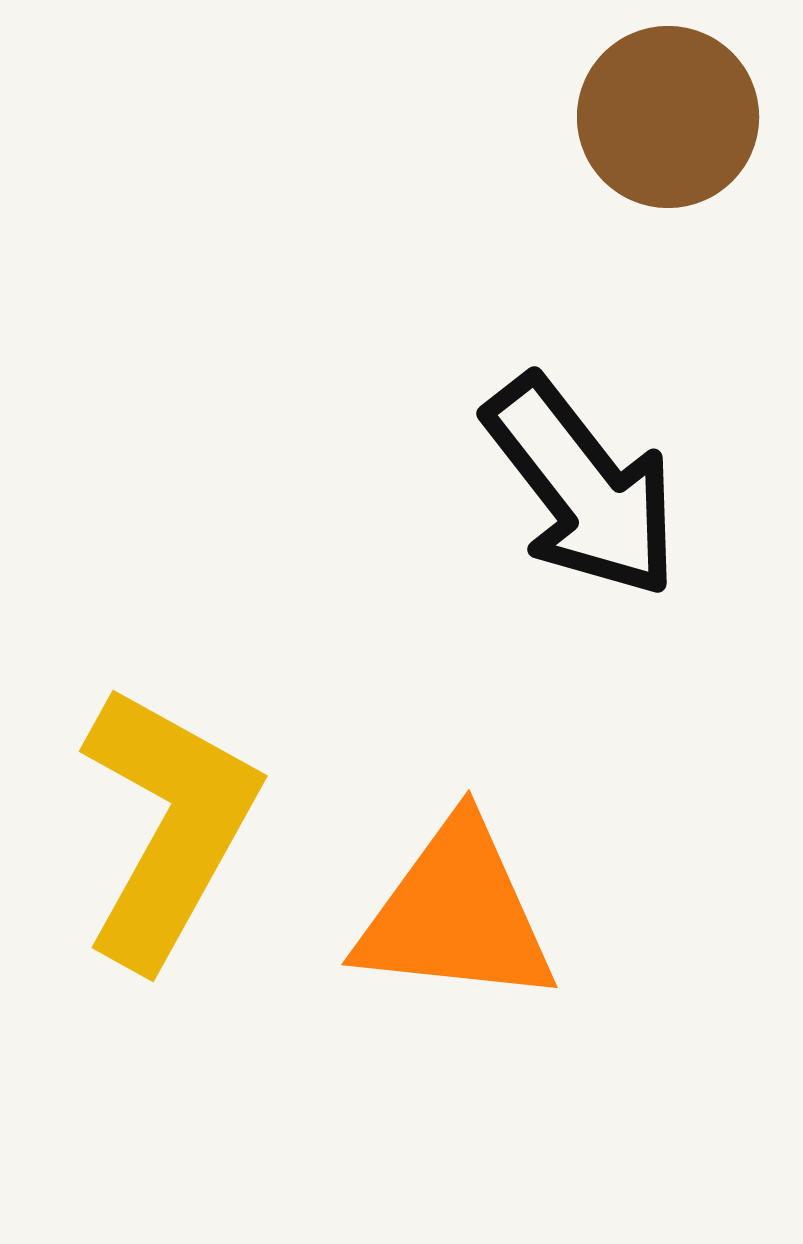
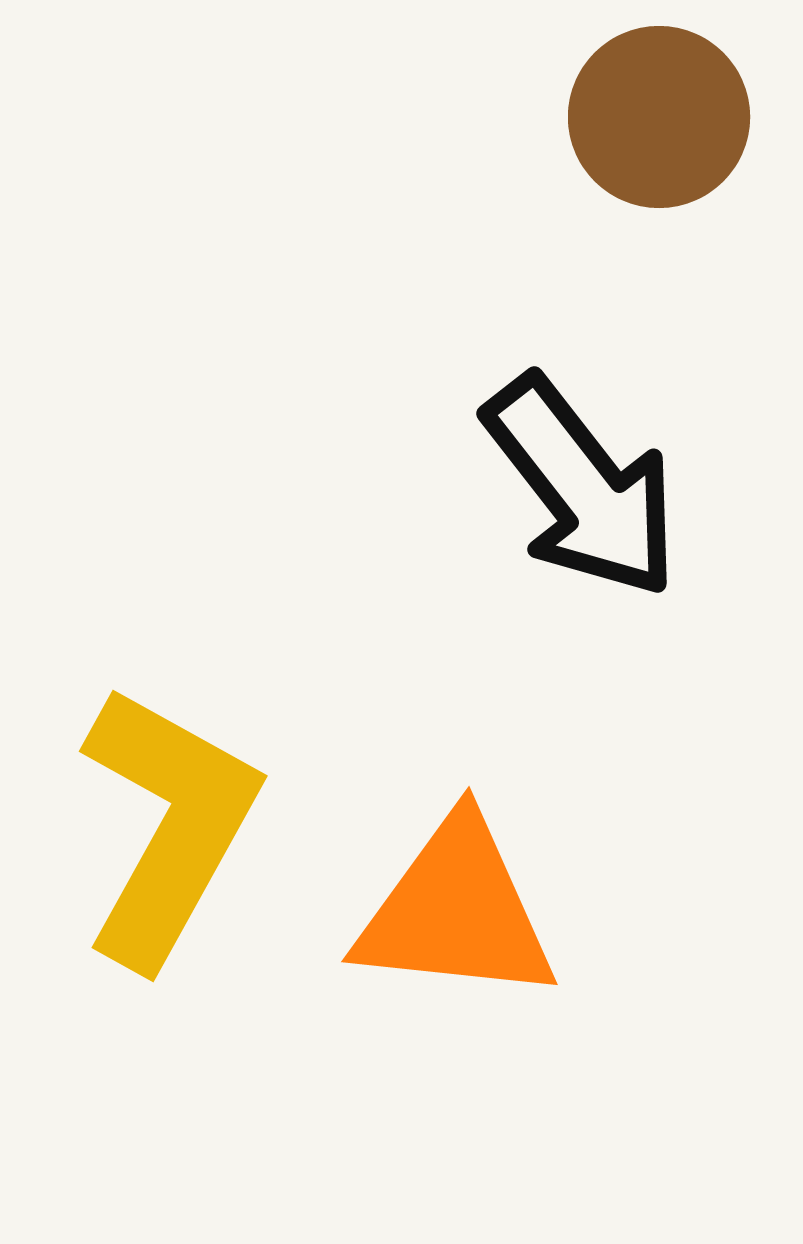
brown circle: moved 9 px left
orange triangle: moved 3 px up
